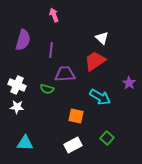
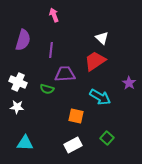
white cross: moved 1 px right, 3 px up
